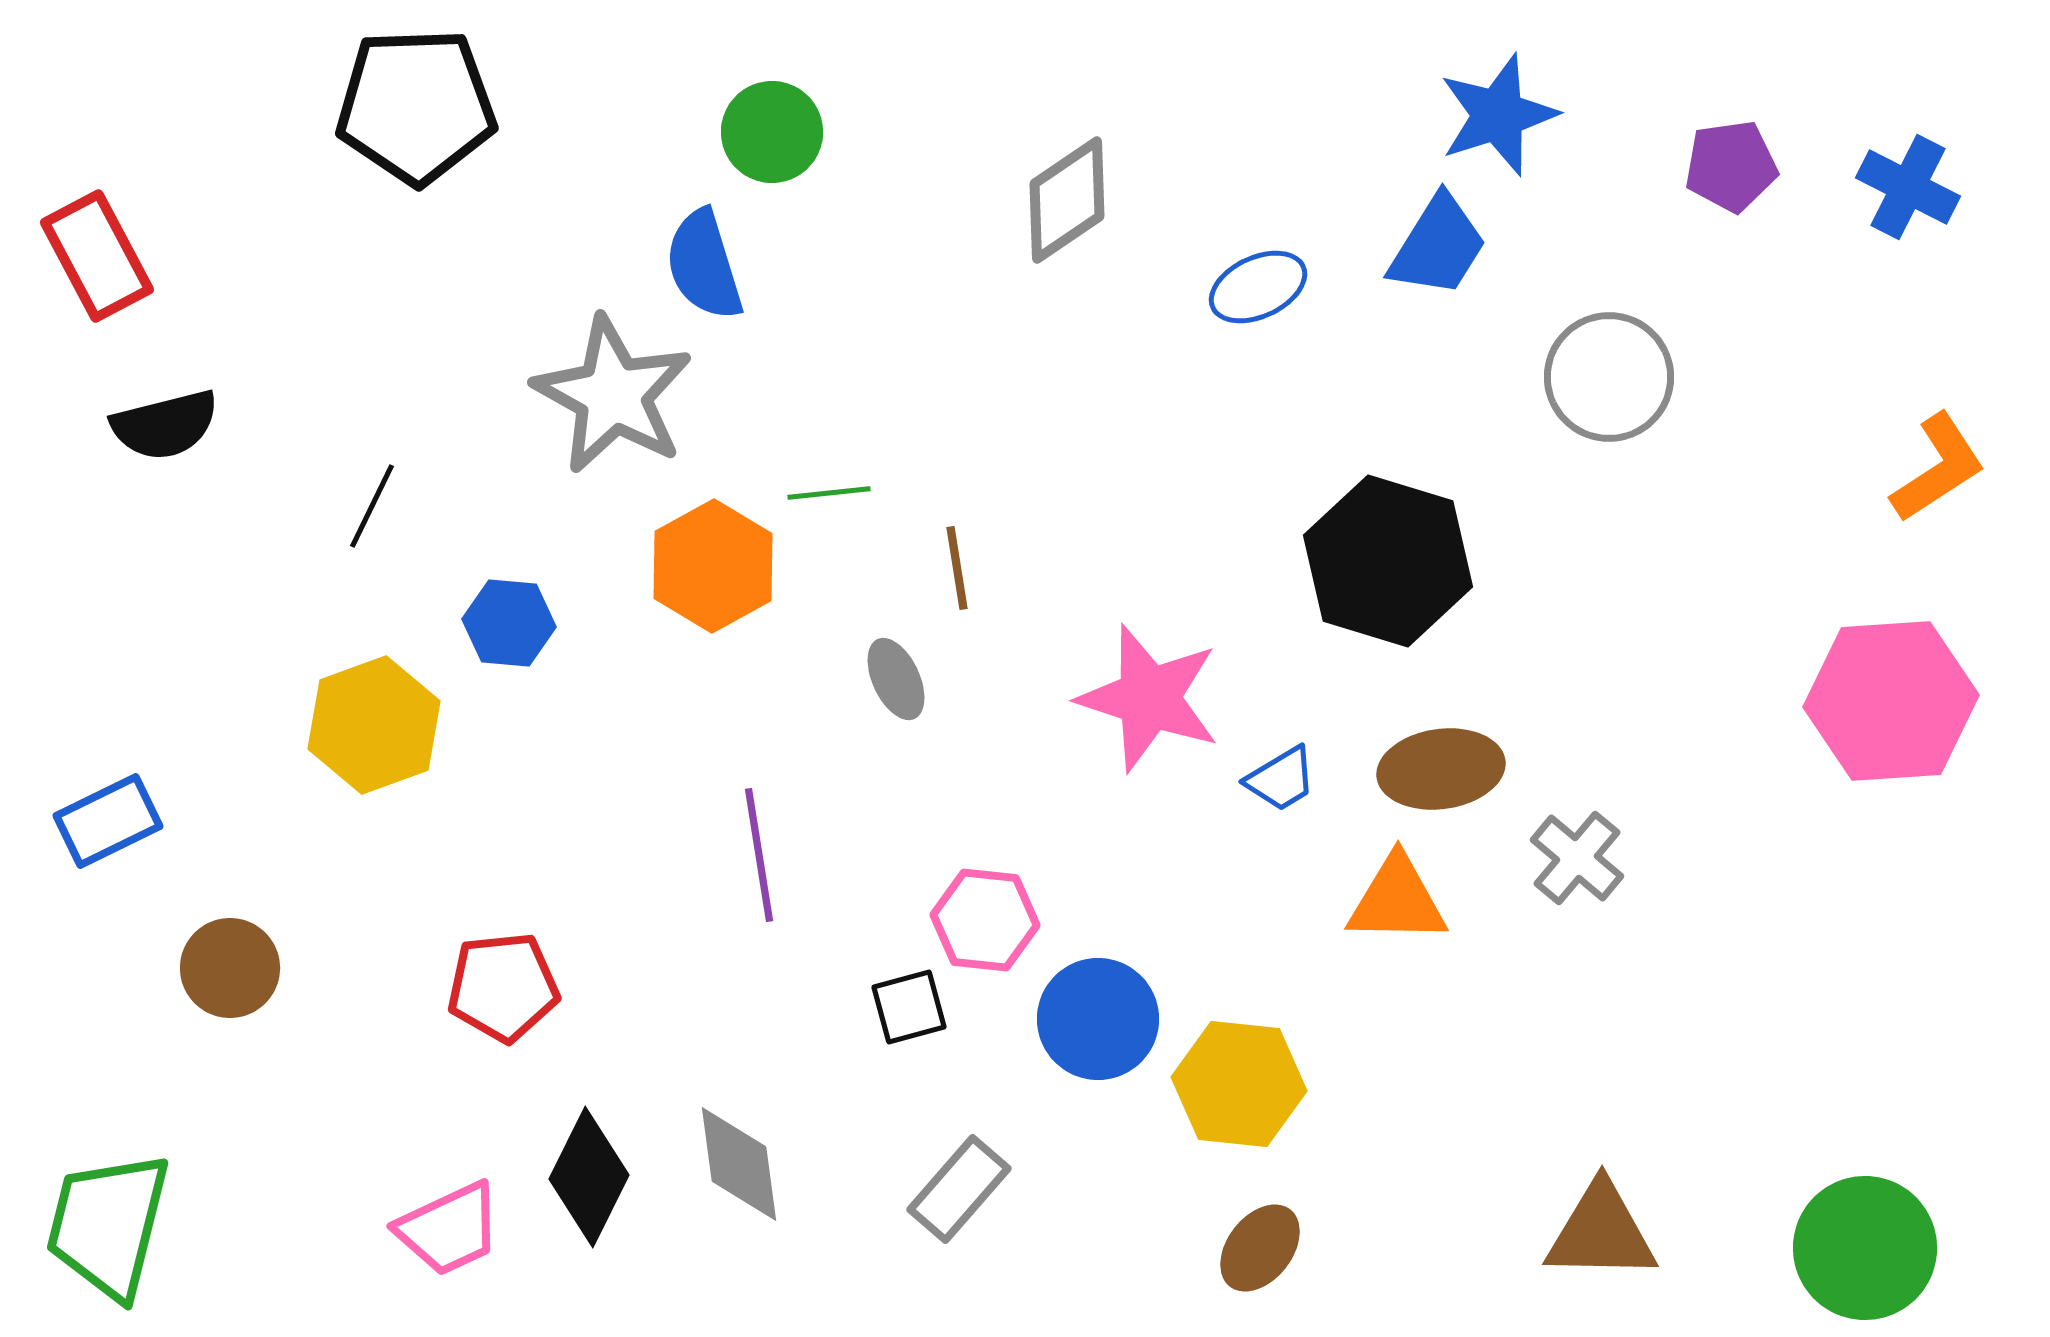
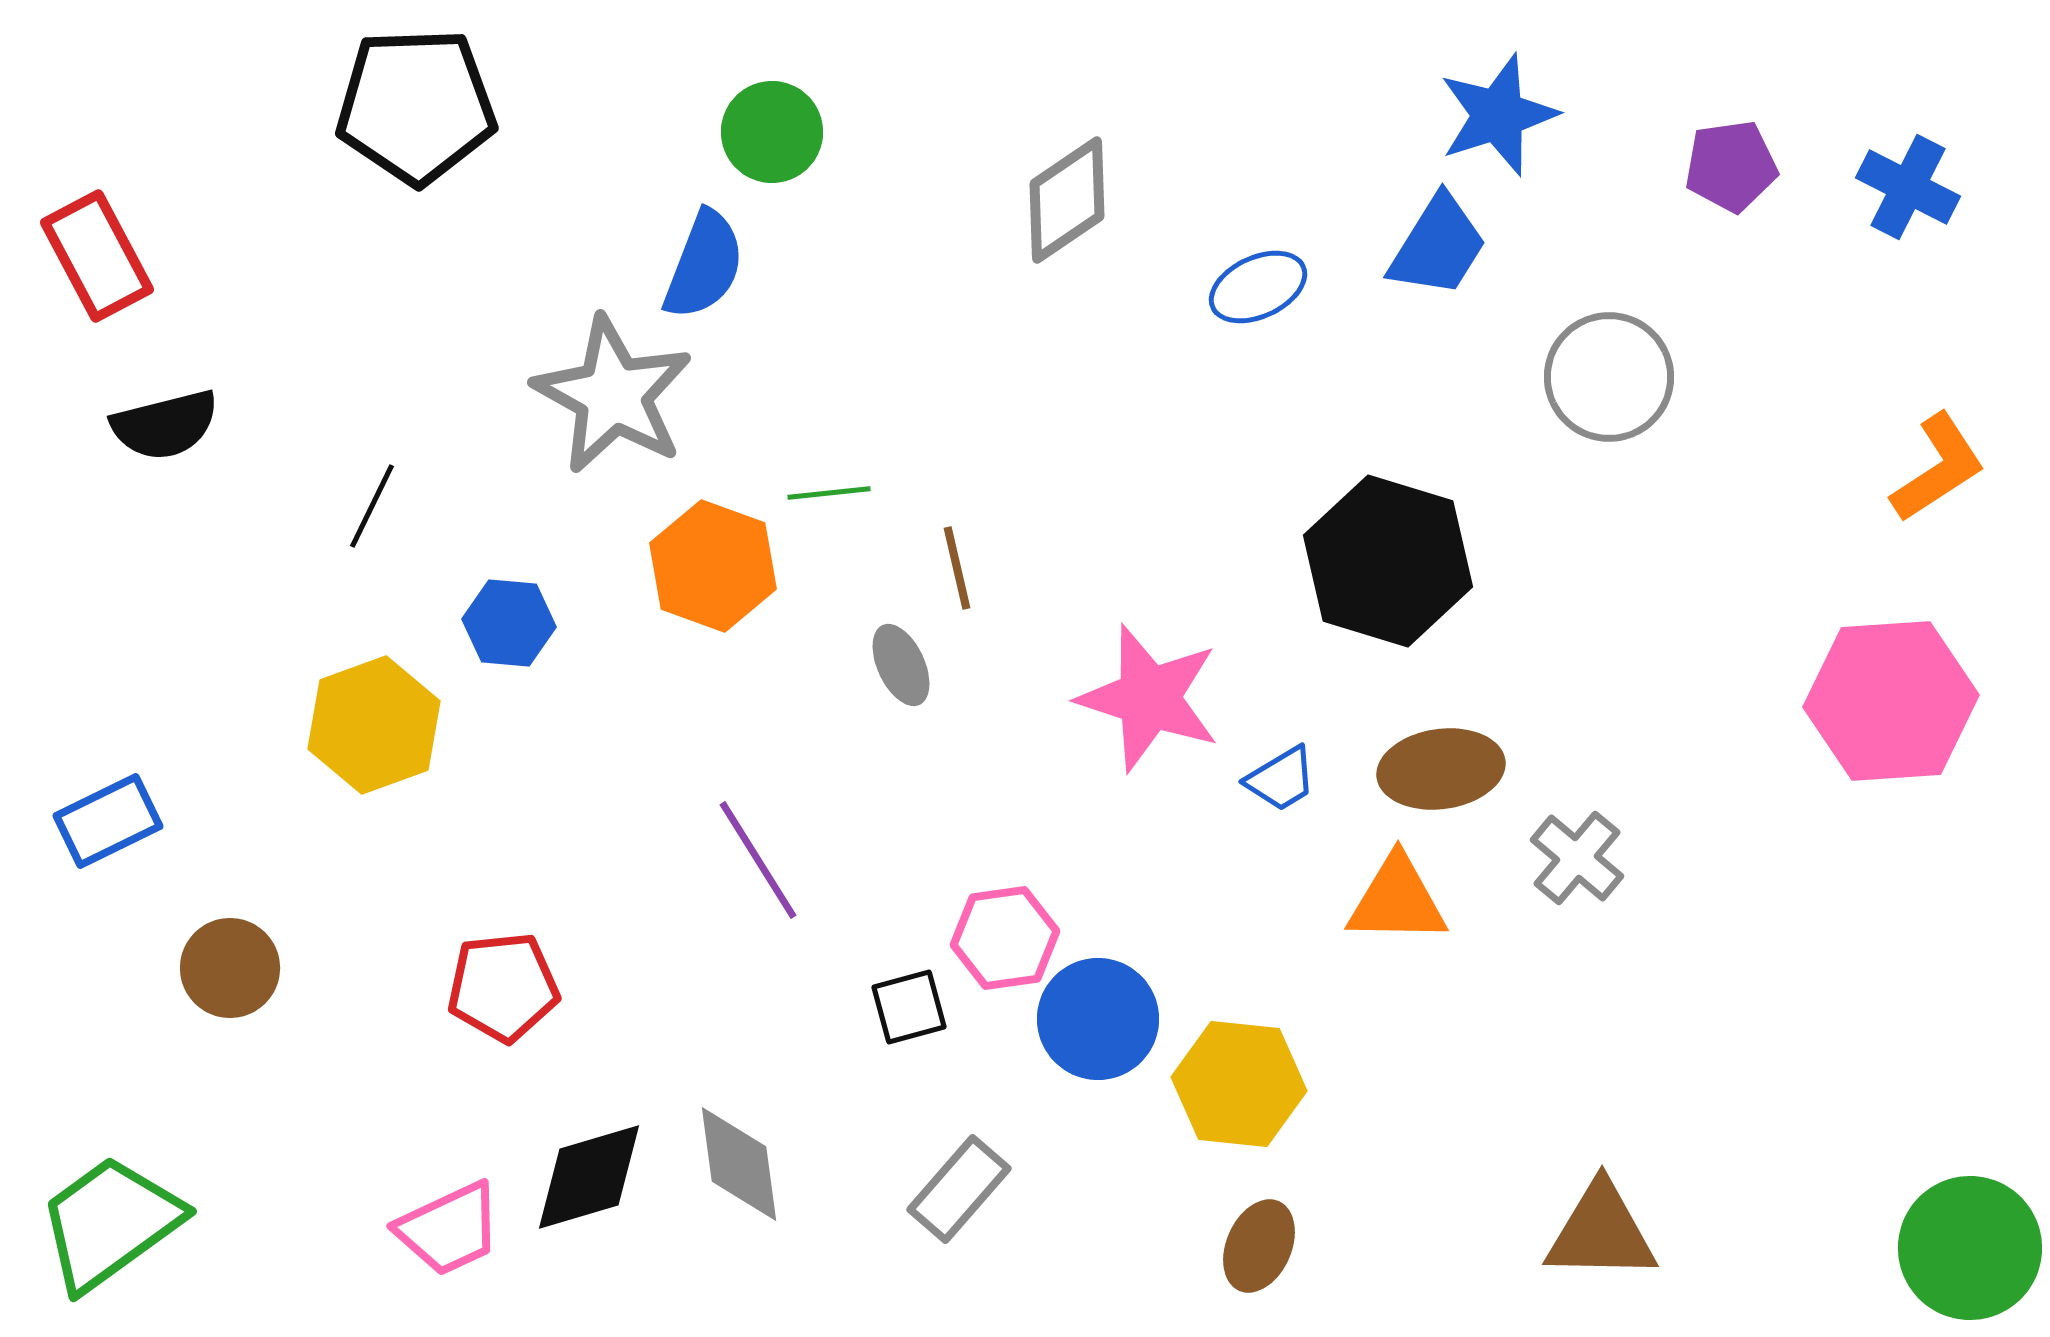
blue semicircle at (704, 265): rotated 142 degrees counterclockwise
orange hexagon at (713, 566): rotated 11 degrees counterclockwise
brown line at (957, 568): rotated 4 degrees counterclockwise
gray ellipse at (896, 679): moved 5 px right, 14 px up
purple line at (759, 855): moved 1 px left, 5 px down; rotated 23 degrees counterclockwise
pink hexagon at (985, 920): moved 20 px right, 18 px down; rotated 14 degrees counterclockwise
black diamond at (589, 1177): rotated 47 degrees clockwise
green trapezoid at (108, 1225): moved 2 px right, 2 px up; rotated 40 degrees clockwise
brown ellipse at (1260, 1248): moved 1 px left, 2 px up; rotated 14 degrees counterclockwise
green circle at (1865, 1248): moved 105 px right
